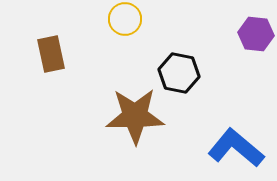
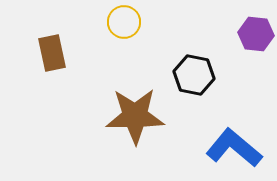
yellow circle: moved 1 px left, 3 px down
brown rectangle: moved 1 px right, 1 px up
black hexagon: moved 15 px right, 2 px down
blue L-shape: moved 2 px left
